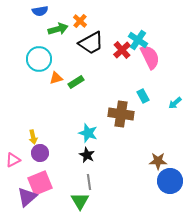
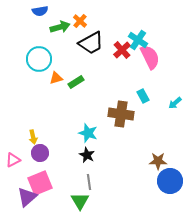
green arrow: moved 2 px right, 2 px up
